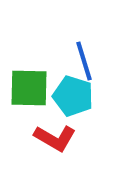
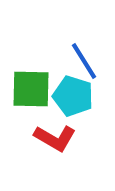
blue line: rotated 15 degrees counterclockwise
green square: moved 2 px right, 1 px down
